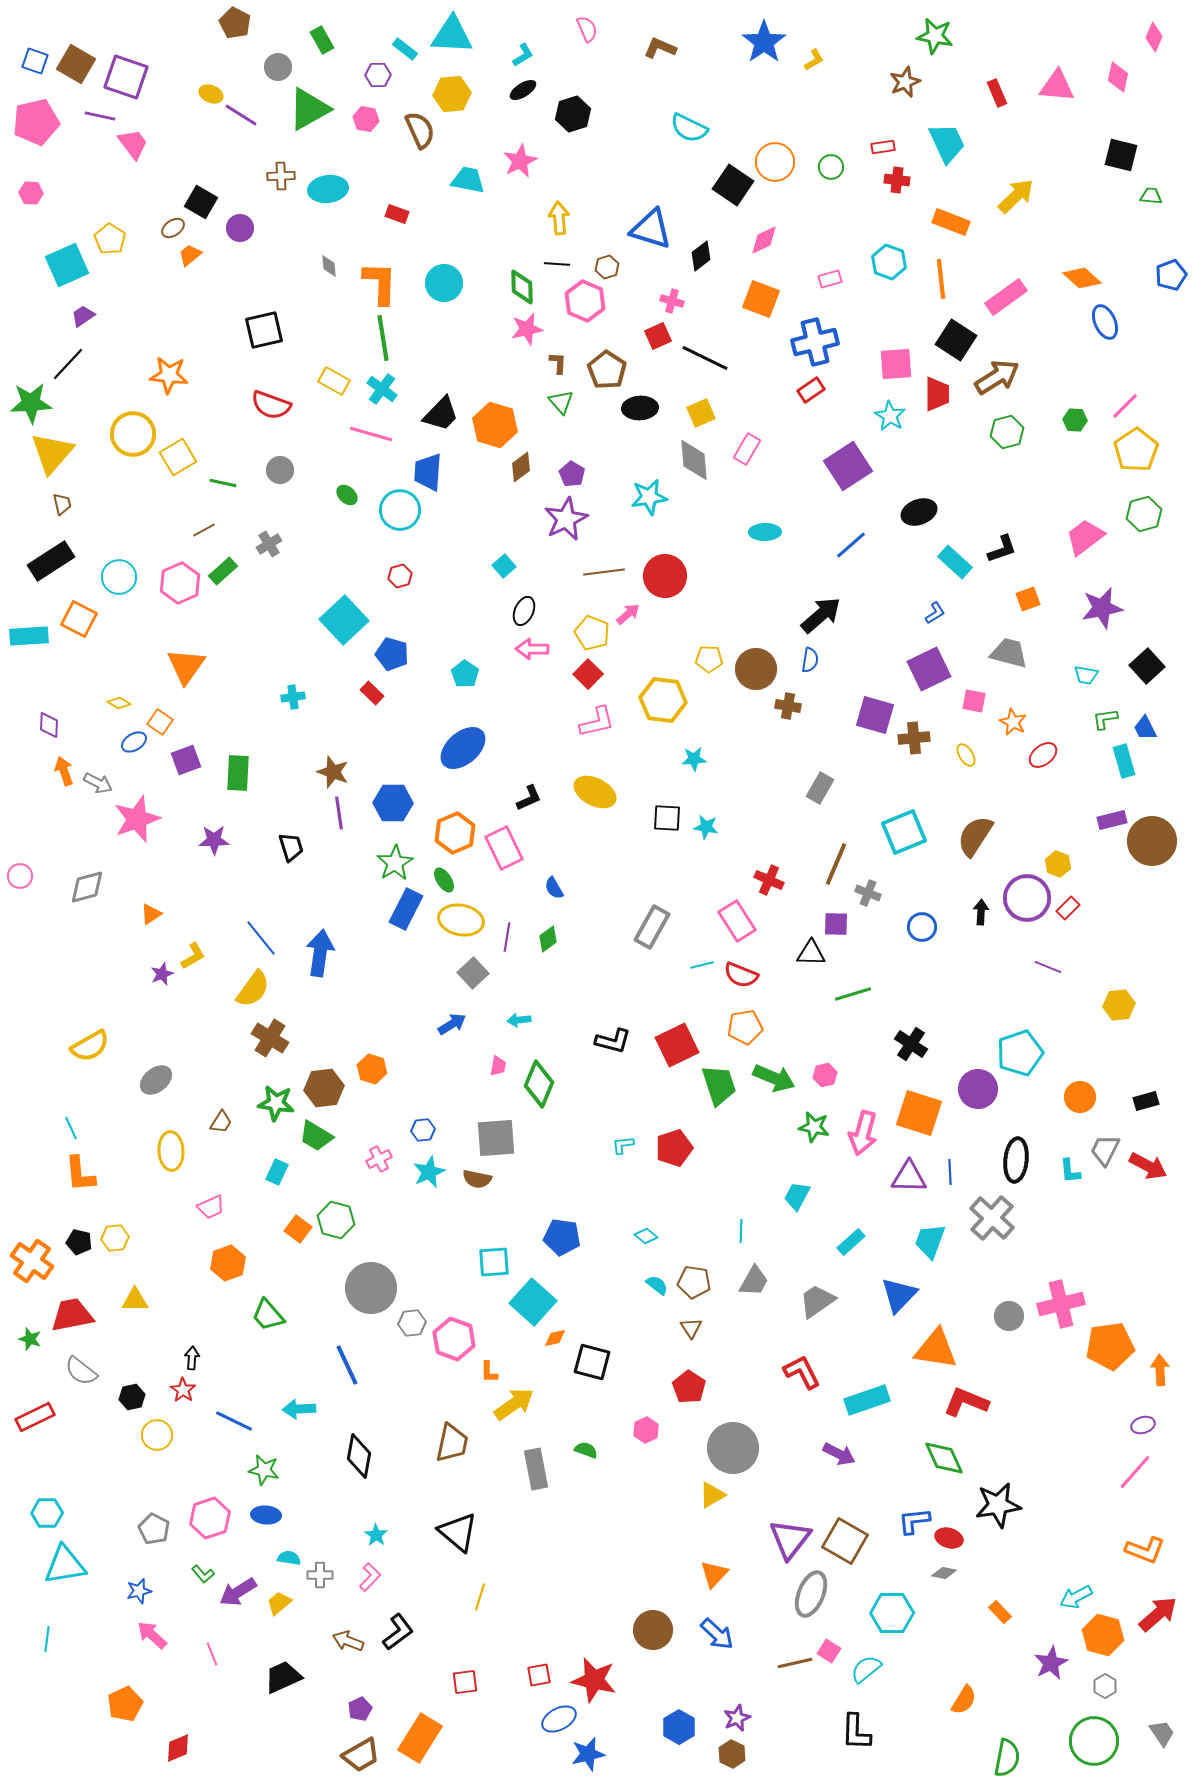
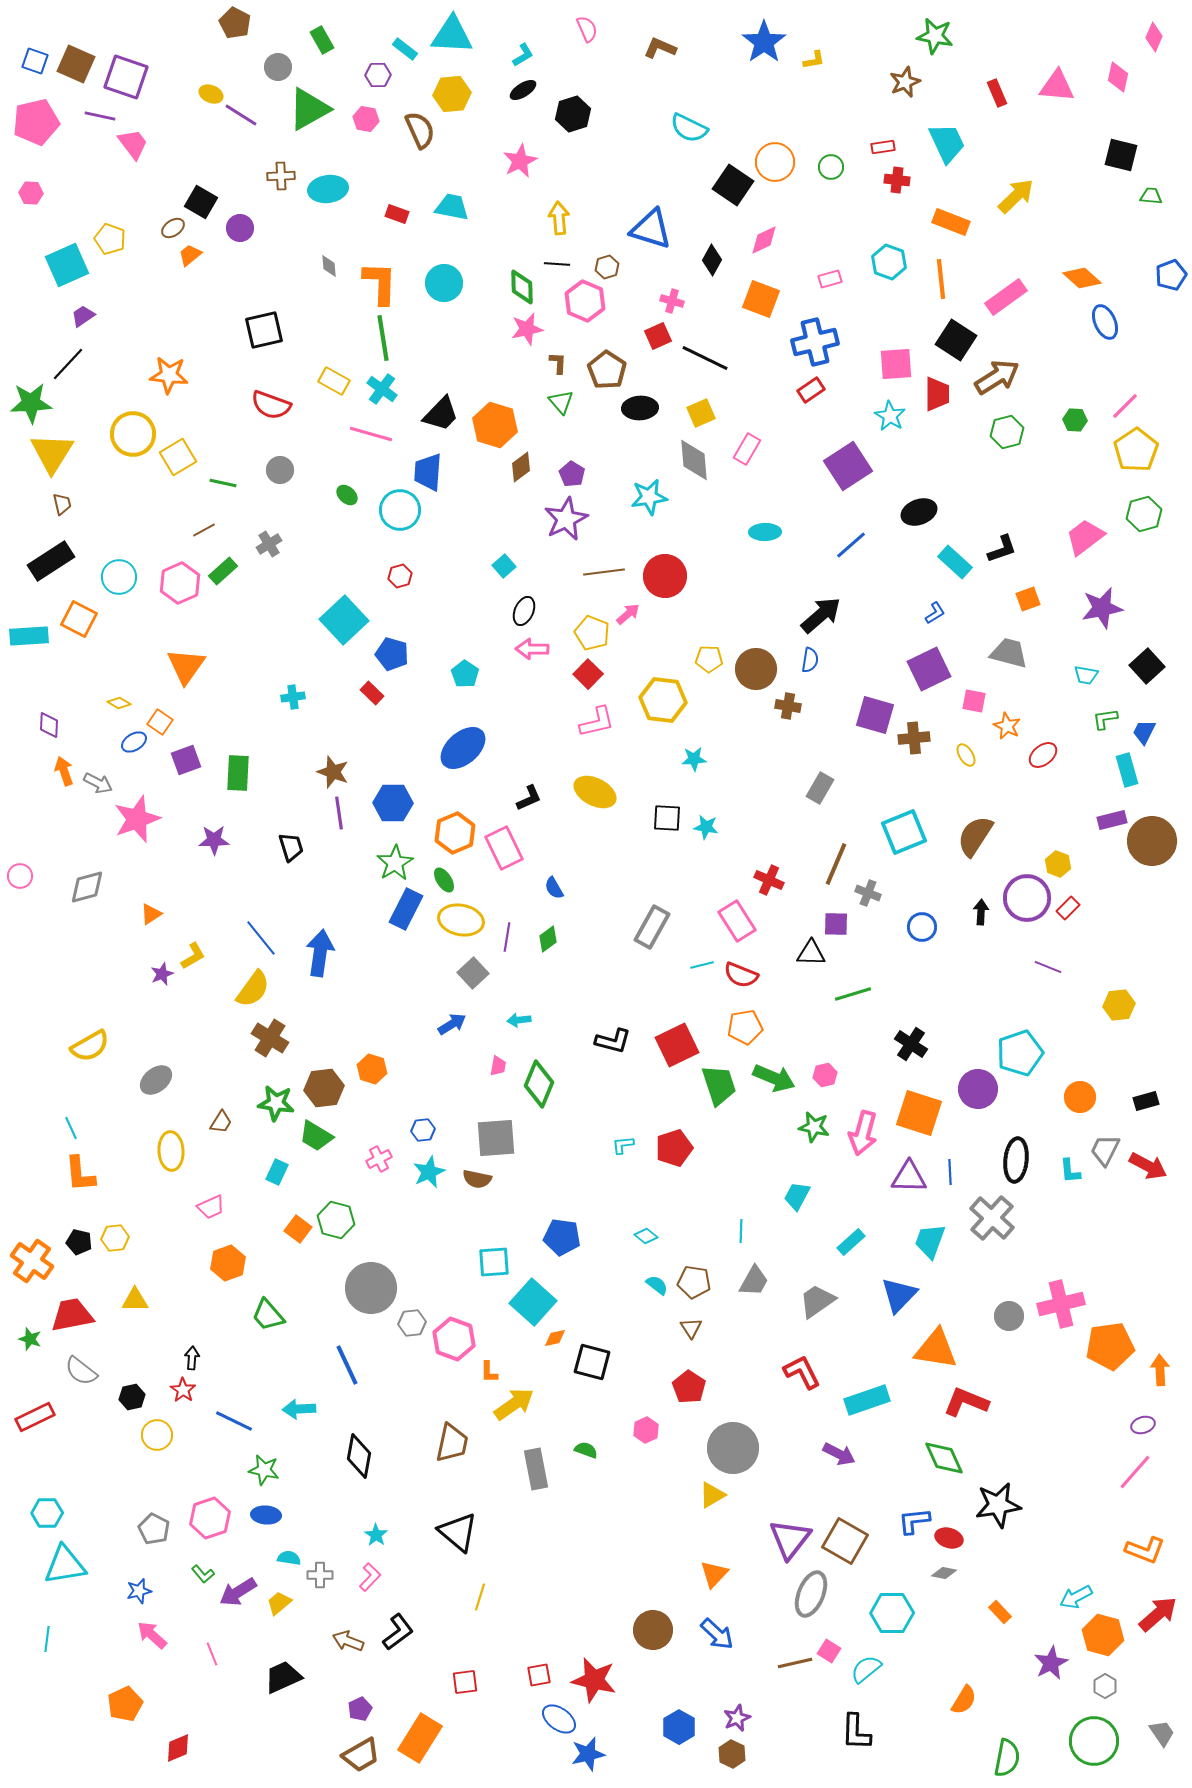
yellow L-shape at (814, 60): rotated 20 degrees clockwise
brown square at (76, 64): rotated 6 degrees counterclockwise
cyan trapezoid at (468, 180): moved 16 px left, 27 px down
yellow pentagon at (110, 239): rotated 12 degrees counterclockwise
black diamond at (701, 256): moved 11 px right, 4 px down; rotated 24 degrees counterclockwise
yellow triangle at (52, 453): rotated 9 degrees counterclockwise
orange star at (1013, 722): moved 6 px left, 4 px down
blue trapezoid at (1145, 728): moved 1 px left, 4 px down; rotated 52 degrees clockwise
cyan rectangle at (1124, 761): moved 3 px right, 9 px down
blue ellipse at (559, 1719): rotated 64 degrees clockwise
